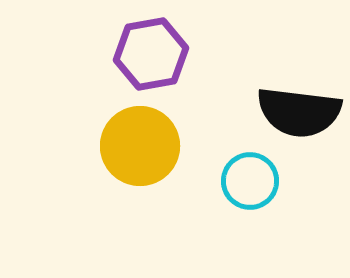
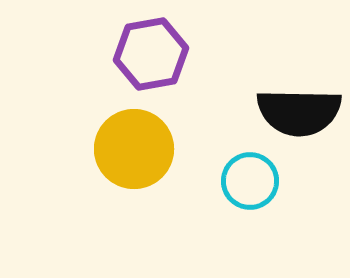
black semicircle: rotated 6 degrees counterclockwise
yellow circle: moved 6 px left, 3 px down
